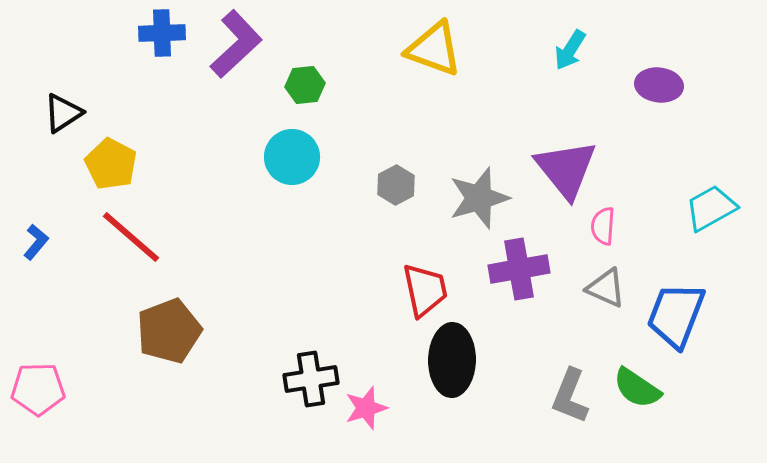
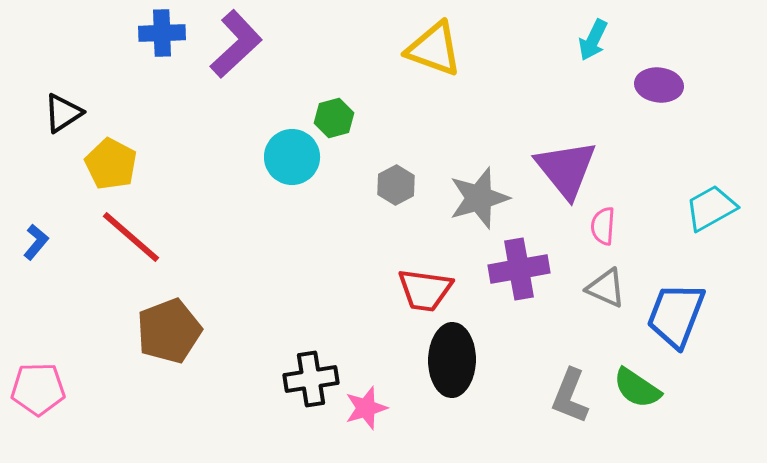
cyan arrow: moved 23 px right, 10 px up; rotated 6 degrees counterclockwise
green hexagon: moved 29 px right, 33 px down; rotated 9 degrees counterclockwise
red trapezoid: rotated 110 degrees clockwise
